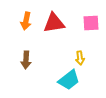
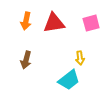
pink square: rotated 12 degrees counterclockwise
brown arrow: rotated 12 degrees clockwise
